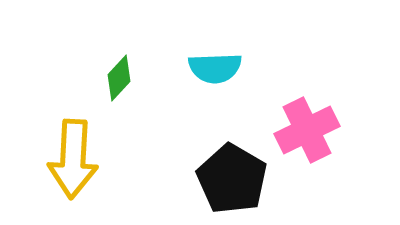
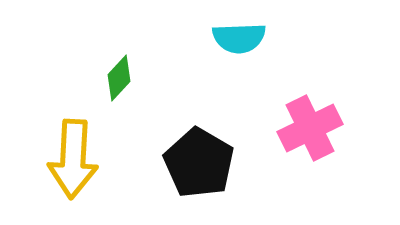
cyan semicircle: moved 24 px right, 30 px up
pink cross: moved 3 px right, 2 px up
black pentagon: moved 33 px left, 16 px up
